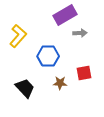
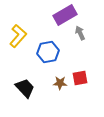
gray arrow: rotated 112 degrees counterclockwise
blue hexagon: moved 4 px up; rotated 10 degrees counterclockwise
red square: moved 4 px left, 5 px down
